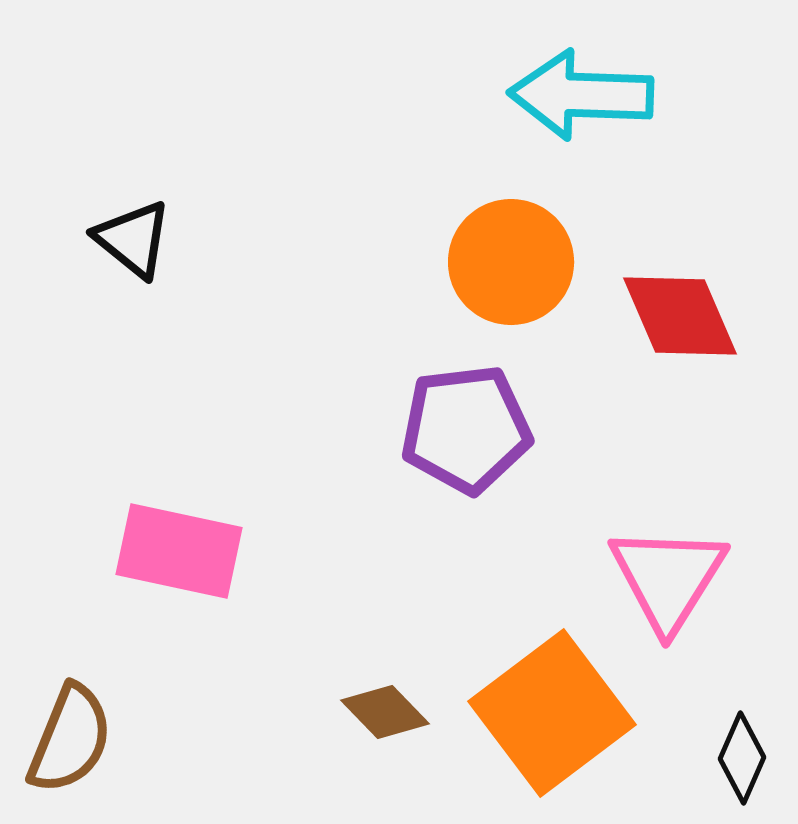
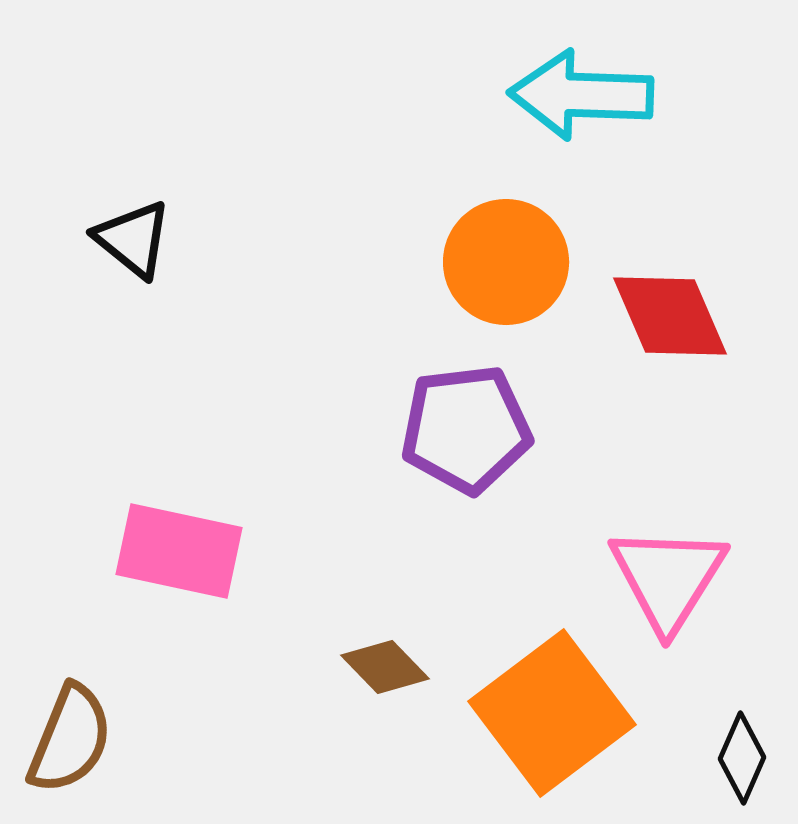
orange circle: moved 5 px left
red diamond: moved 10 px left
brown diamond: moved 45 px up
